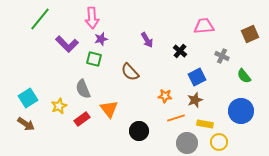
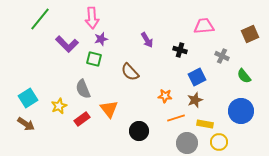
black cross: moved 1 px up; rotated 24 degrees counterclockwise
